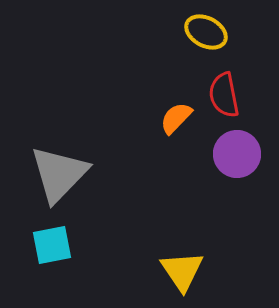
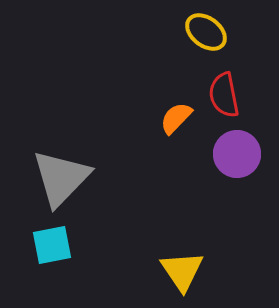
yellow ellipse: rotated 9 degrees clockwise
gray triangle: moved 2 px right, 4 px down
